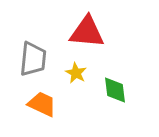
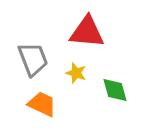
gray trapezoid: rotated 27 degrees counterclockwise
yellow star: rotated 10 degrees counterclockwise
green diamond: rotated 8 degrees counterclockwise
